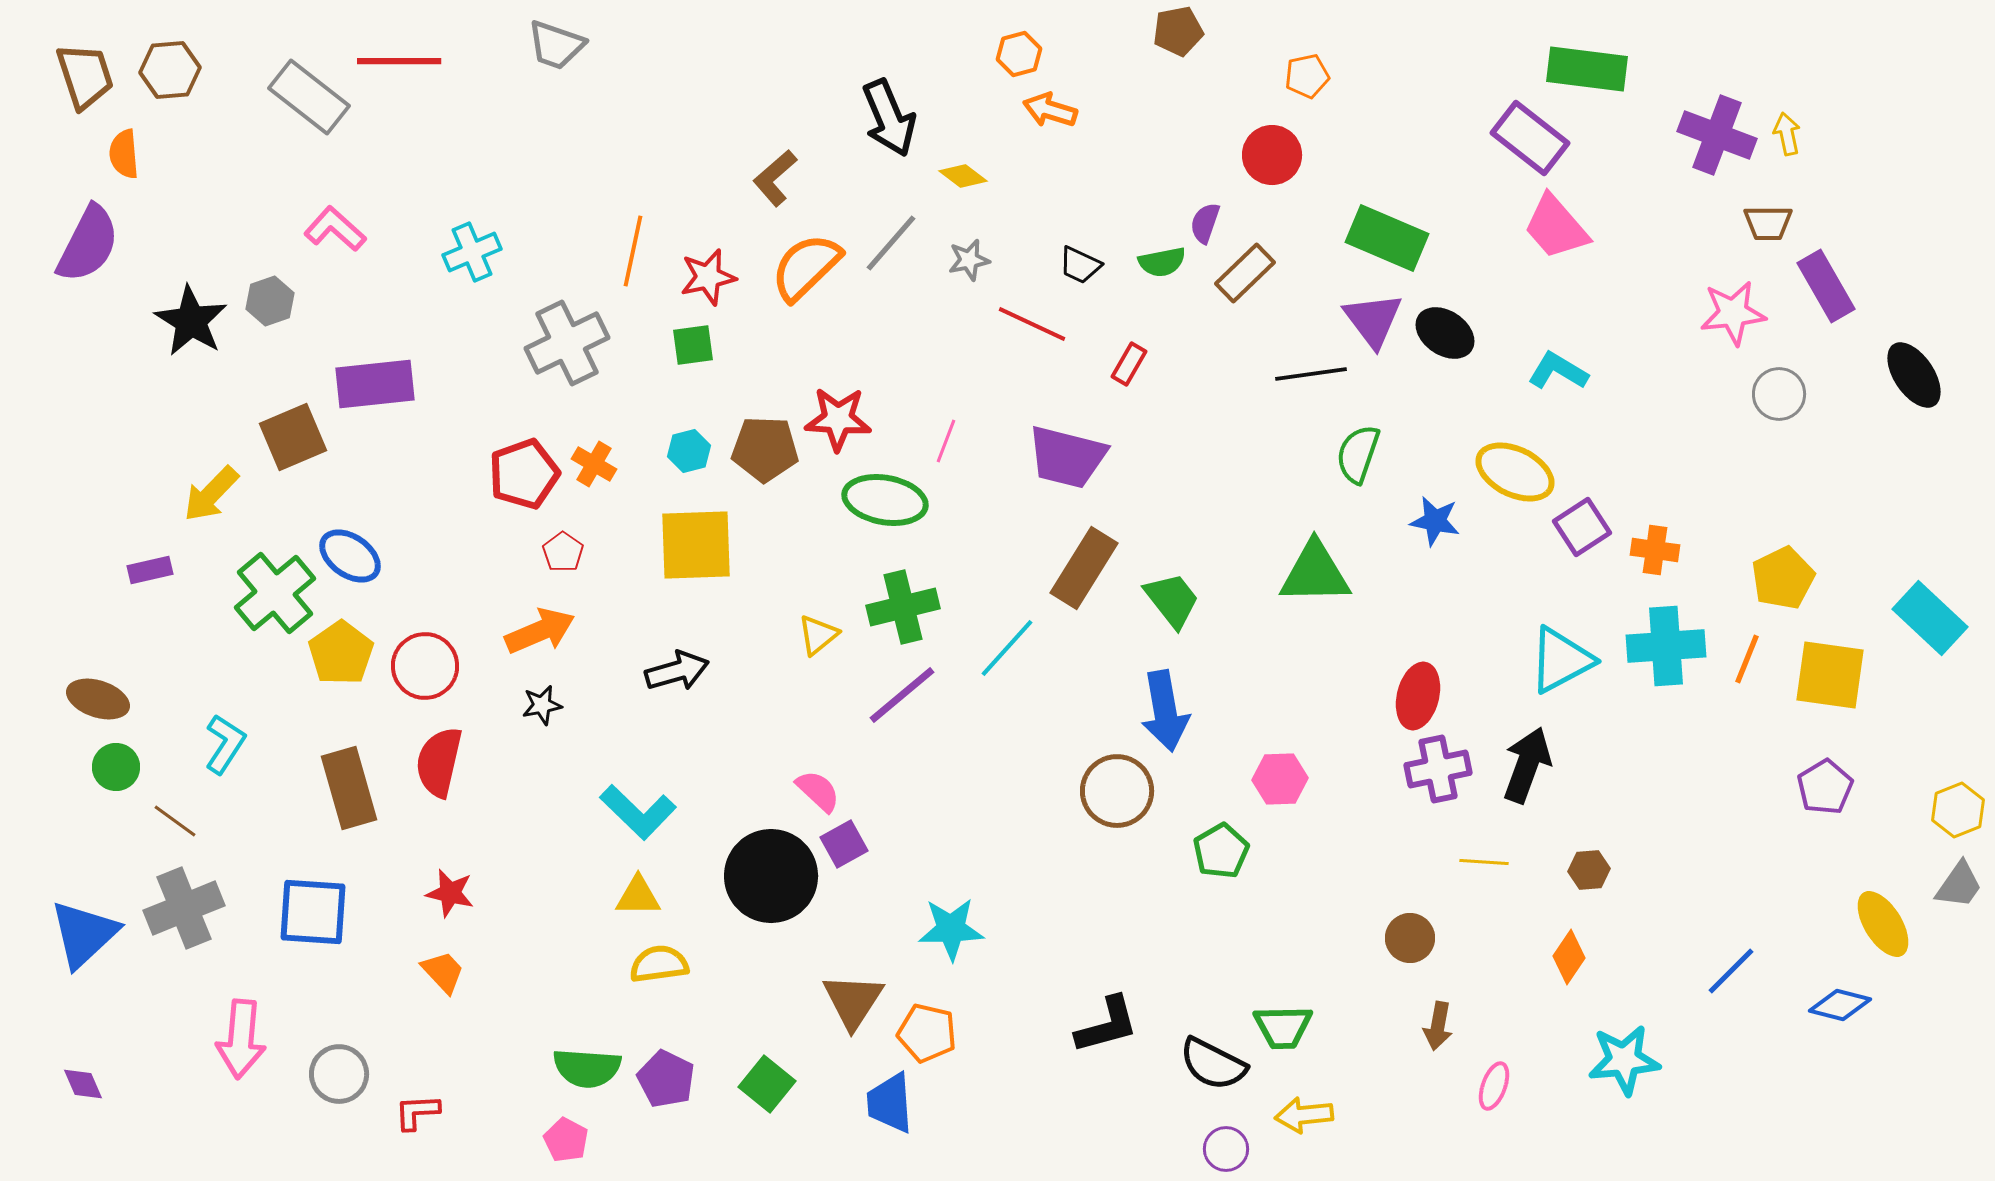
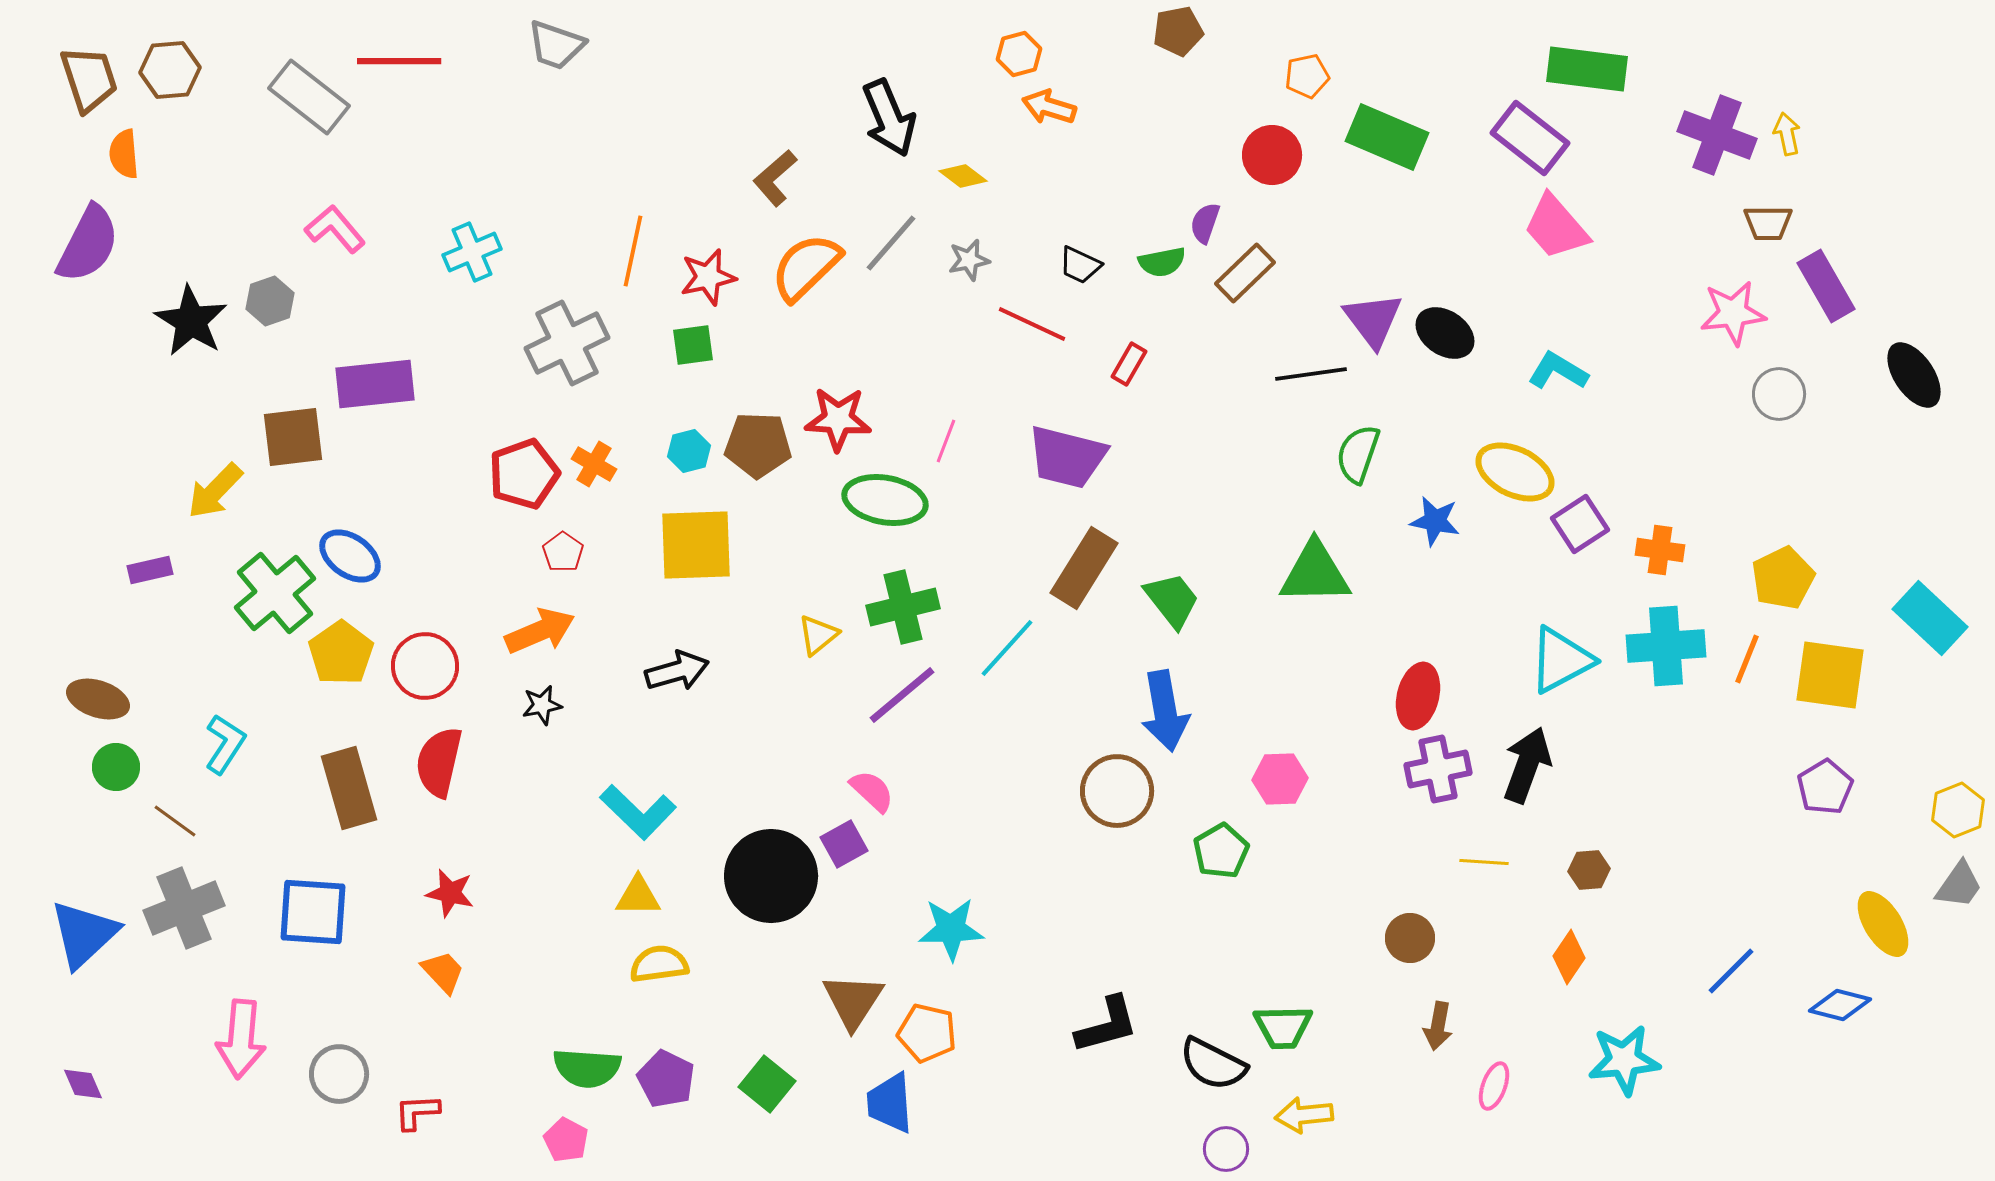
brown trapezoid at (85, 76): moved 4 px right, 3 px down
orange arrow at (1050, 110): moved 1 px left, 3 px up
pink L-shape at (335, 229): rotated 8 degrees clockwise
green rectangle at (1387, 238): moved 101 px up
brown square at (293, 437): rotated 16 degrees clockwise
brown pentagon at (765, 449): moved 7 px left, 4 px up
yellow arrow at (211, 494): moved 4 px right, 3 px up
purple square at (1582, 527): moved 2 px left, 3 px up
orange cross at (1655, 550): moved 5 px right
pink semicircle at (818, 791): moved 54 px right
